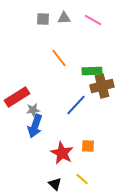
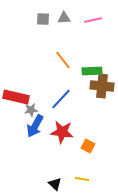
pink line: rotated 42 degrees counterclockwise
orange line: moved 4 px right, 2 px down
brown cross: rotated 20 degrees clockwise
red rectangle: moved 1 px left; rotated 45 degrees clockwise
blue line: moved 15 px left, 6 px up
gray star: moved 2 px left
blue arrow: rotated 10 degrees clockwise
orange square: rotated 24 degrees clockwise
red star: moved 21 px up; rotated 20 degrees counterclockwise
yellow line: rotated 32 degrees counterclockwise
